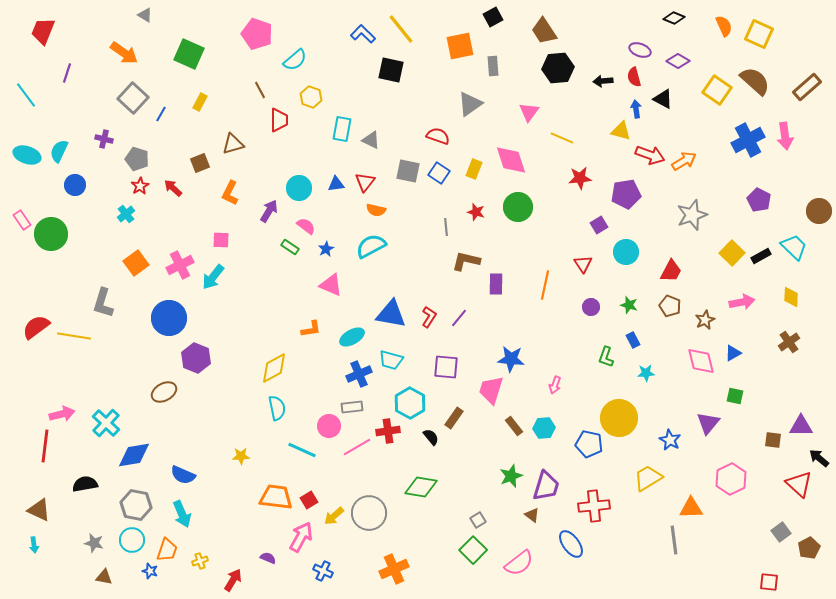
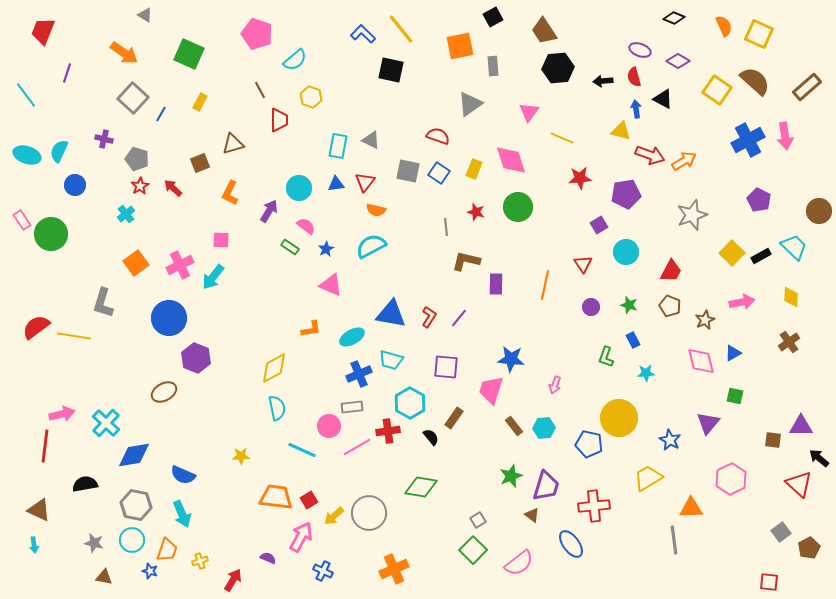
cyan rectangle at (342, 129): moved 4 px left, 17 px down
